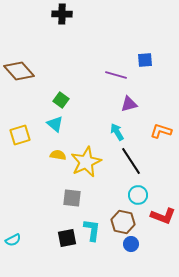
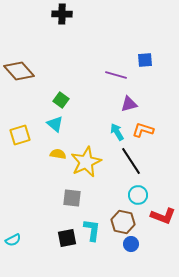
orange L-shape: moved 18 px left, 1 px up
yellow semicircle: moved 1 px up
